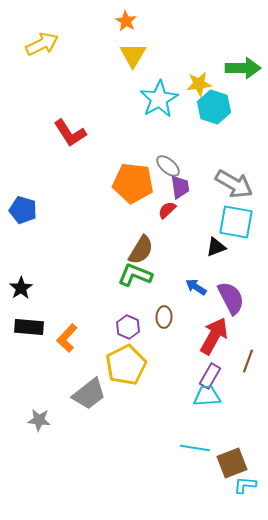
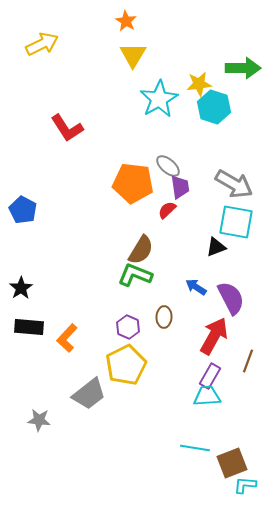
red L-shape: moved 3 px left, 5 px up
blue pentagon: rotated 12 degrees clockwise
